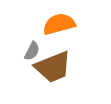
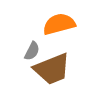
brown trapezoid: moved 1 px left, 2 px down
